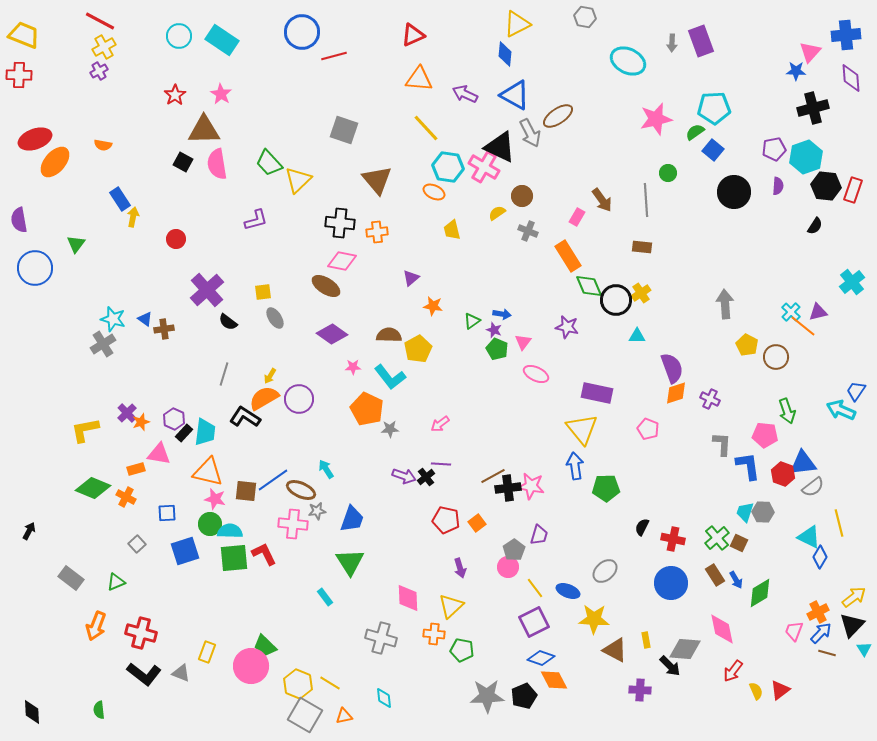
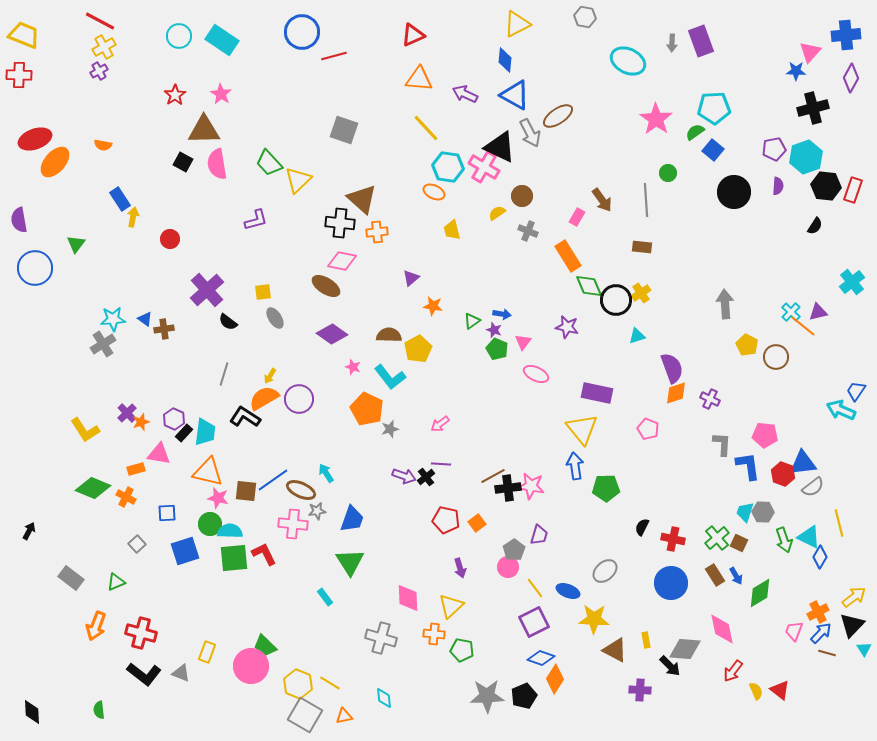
blue diamond at (505, 54): moved 6 px down
purple diamond at (851, 78): rotated 32 degrees clockwise
pink star at (656, 119): rotated 24 degrees counterclockwise
brown triangle at (377, 180): moved 15 px left, 19 px down; rotated 8 degrees counterclockwise
red circle at (176, 239): moved 6 px left
cyan star at (113, 319): rotated 20 degrees counterclockwise
cyan triangle at (637, 336): rotated 18 degrees counterclockwise
pink star at (353, 367): rotated 21 degrees clockwise
green arrow at (787, 411): moved 3 px left, 129 px down
gray star at (390, 429): rotated 12 degrees counterclockwise
yellow L-shape at (85, 430): rotated 112 degrees counterclockwise
cyan arrow at (326, 469): moved 4 px down
pink star at (215, 499): moved 3 px right, 1 px up
blue arrow at (736, 580): moved 4 px up
orange diamond at (554, 680): moved 1 px right, 1 px up; rotated 60 degrees clockwise
red triangle at (780, 690): rotated 45 degrees counterclockwise
